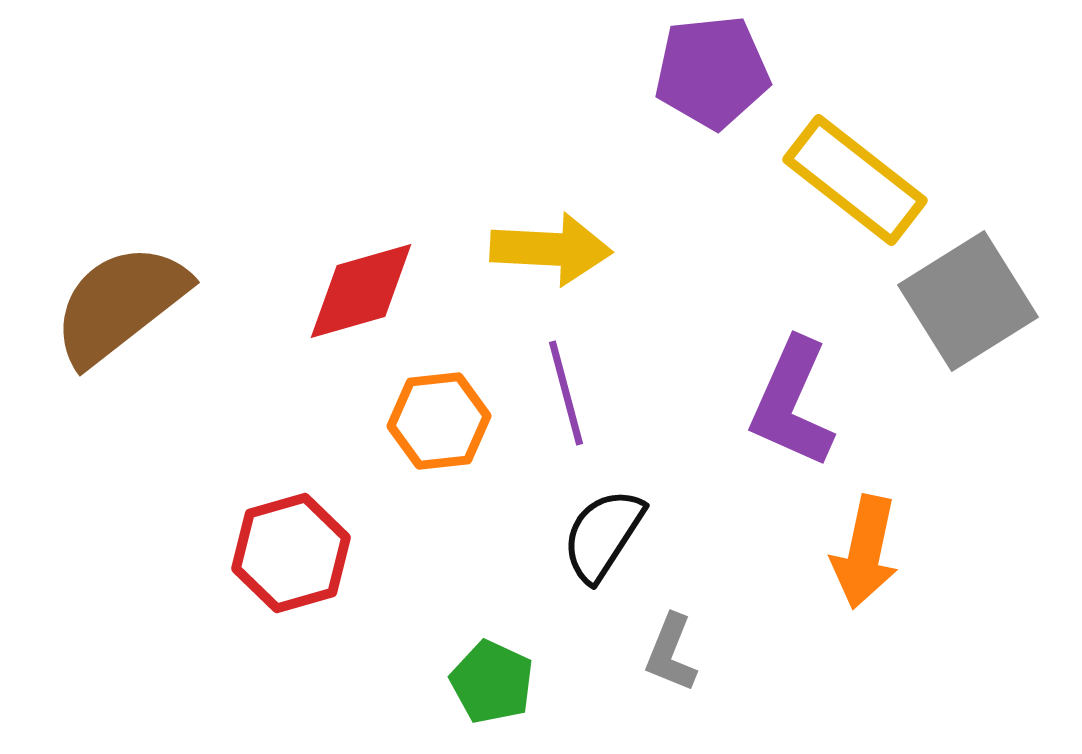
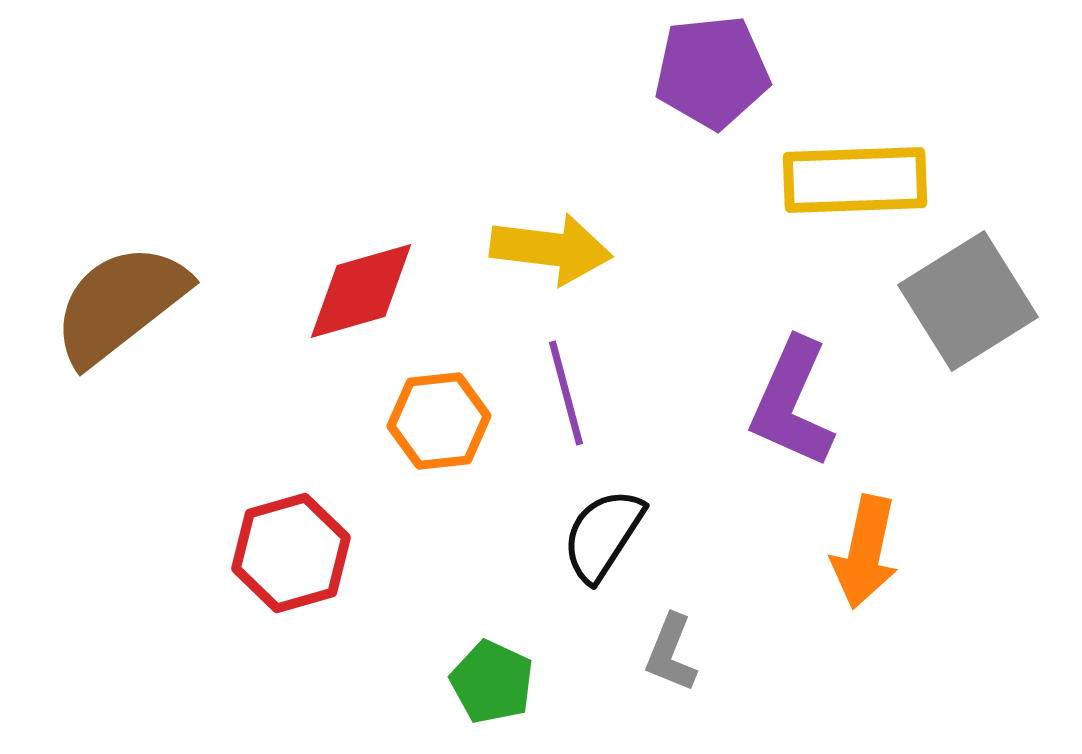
yellow rectangle: rotated 40 degrees counterclockwise
yellow arrow: rotated 4 degrees clockwise
